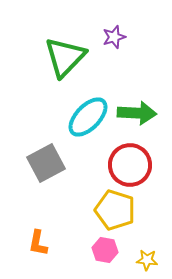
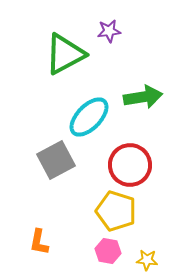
purple star: moved 5 px left, 6 px up; rotated 10 degrees clockwise
green triangle: moved 3 px up; rotated 18 degrees clockwise
green arrow: moved 6 px right, 16 px up; rotated 12 degrees counterclockwise
cyan ellipse: moved 1 px right
gray square: moved 10 px right, 3 px up
yellow pentagon: moved 1 px right, 1 px down
orange L-shape: moved 1 px right, 1 px up
pink hexagon: moved 3 px right, 1 px down
